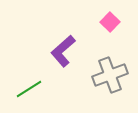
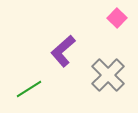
pink square: moved 7 px right, 4 px up
gray cross: moved 2 px left; rotated 24 degrees counterclockwise
